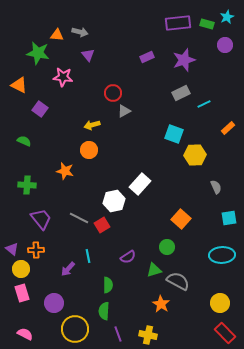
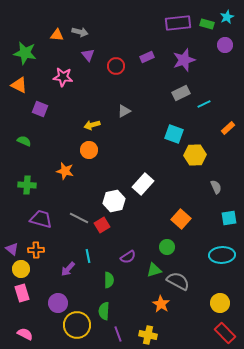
green star at (38, 53): moved 13 px left
red circle at (113, 93): moved 3 px right, 27 px up
purple square at (40, 109): rotated 14 degrees counterclockwise
white rectangle at (140, 184): moved 3 px right
purple trapezoid at (41, 219): rotated 35 degrees counterclockwise
green semicircle at (108, 285): moved 1 px right, 5 px up
purple circle at (54, 303): moved 4 px right
yellow circle at (75, 329): moved 2 px right, 4 px up
